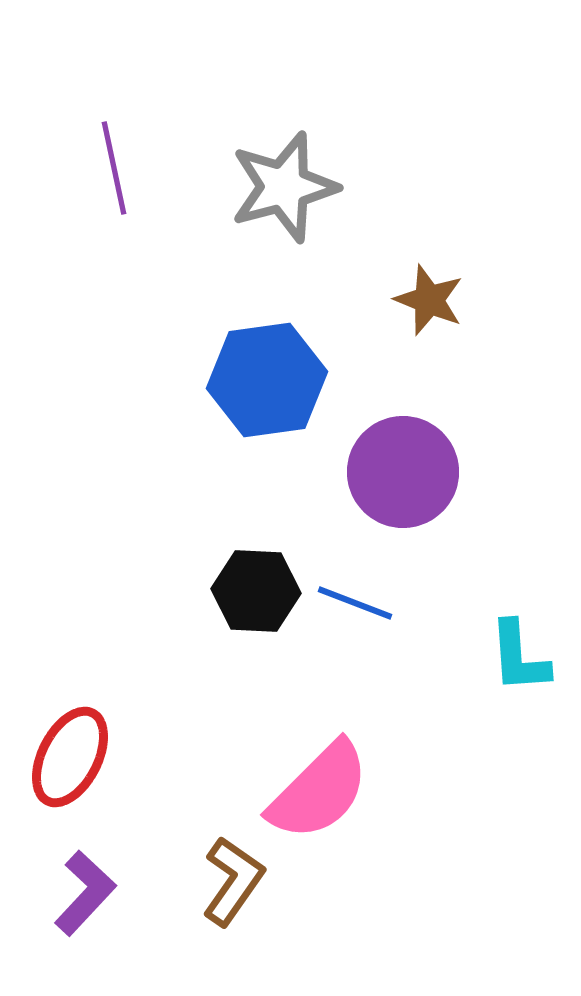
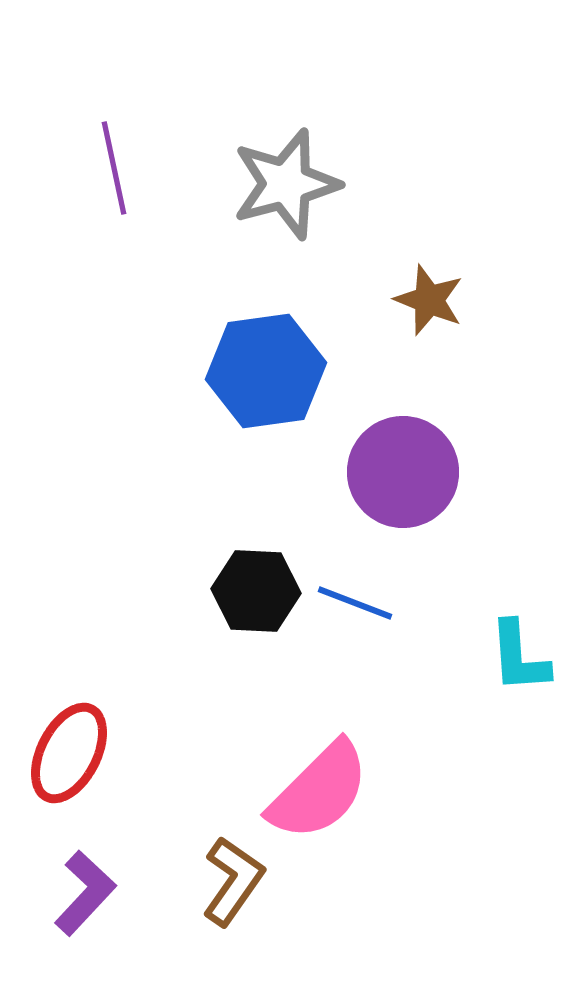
gray star: moved 2 px right, 3 px up
blue hexagon: moved 1 px left, 9 px up
red ellipse: moved 1 px left, 4 px up
